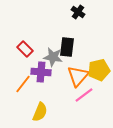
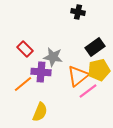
black cross: rotated 24 degrees counterclockwise
black rectangle: moved 28 px right; rotated 48 degrees clockwise
orange triangle: rotated 10 degrees clockwise
orange line: rotated 12 degrees clockwise
pink line: moved 4 px right, 4 px up
